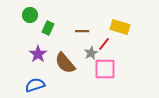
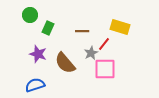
purple star: rotated 18 degrees counterclockwise
